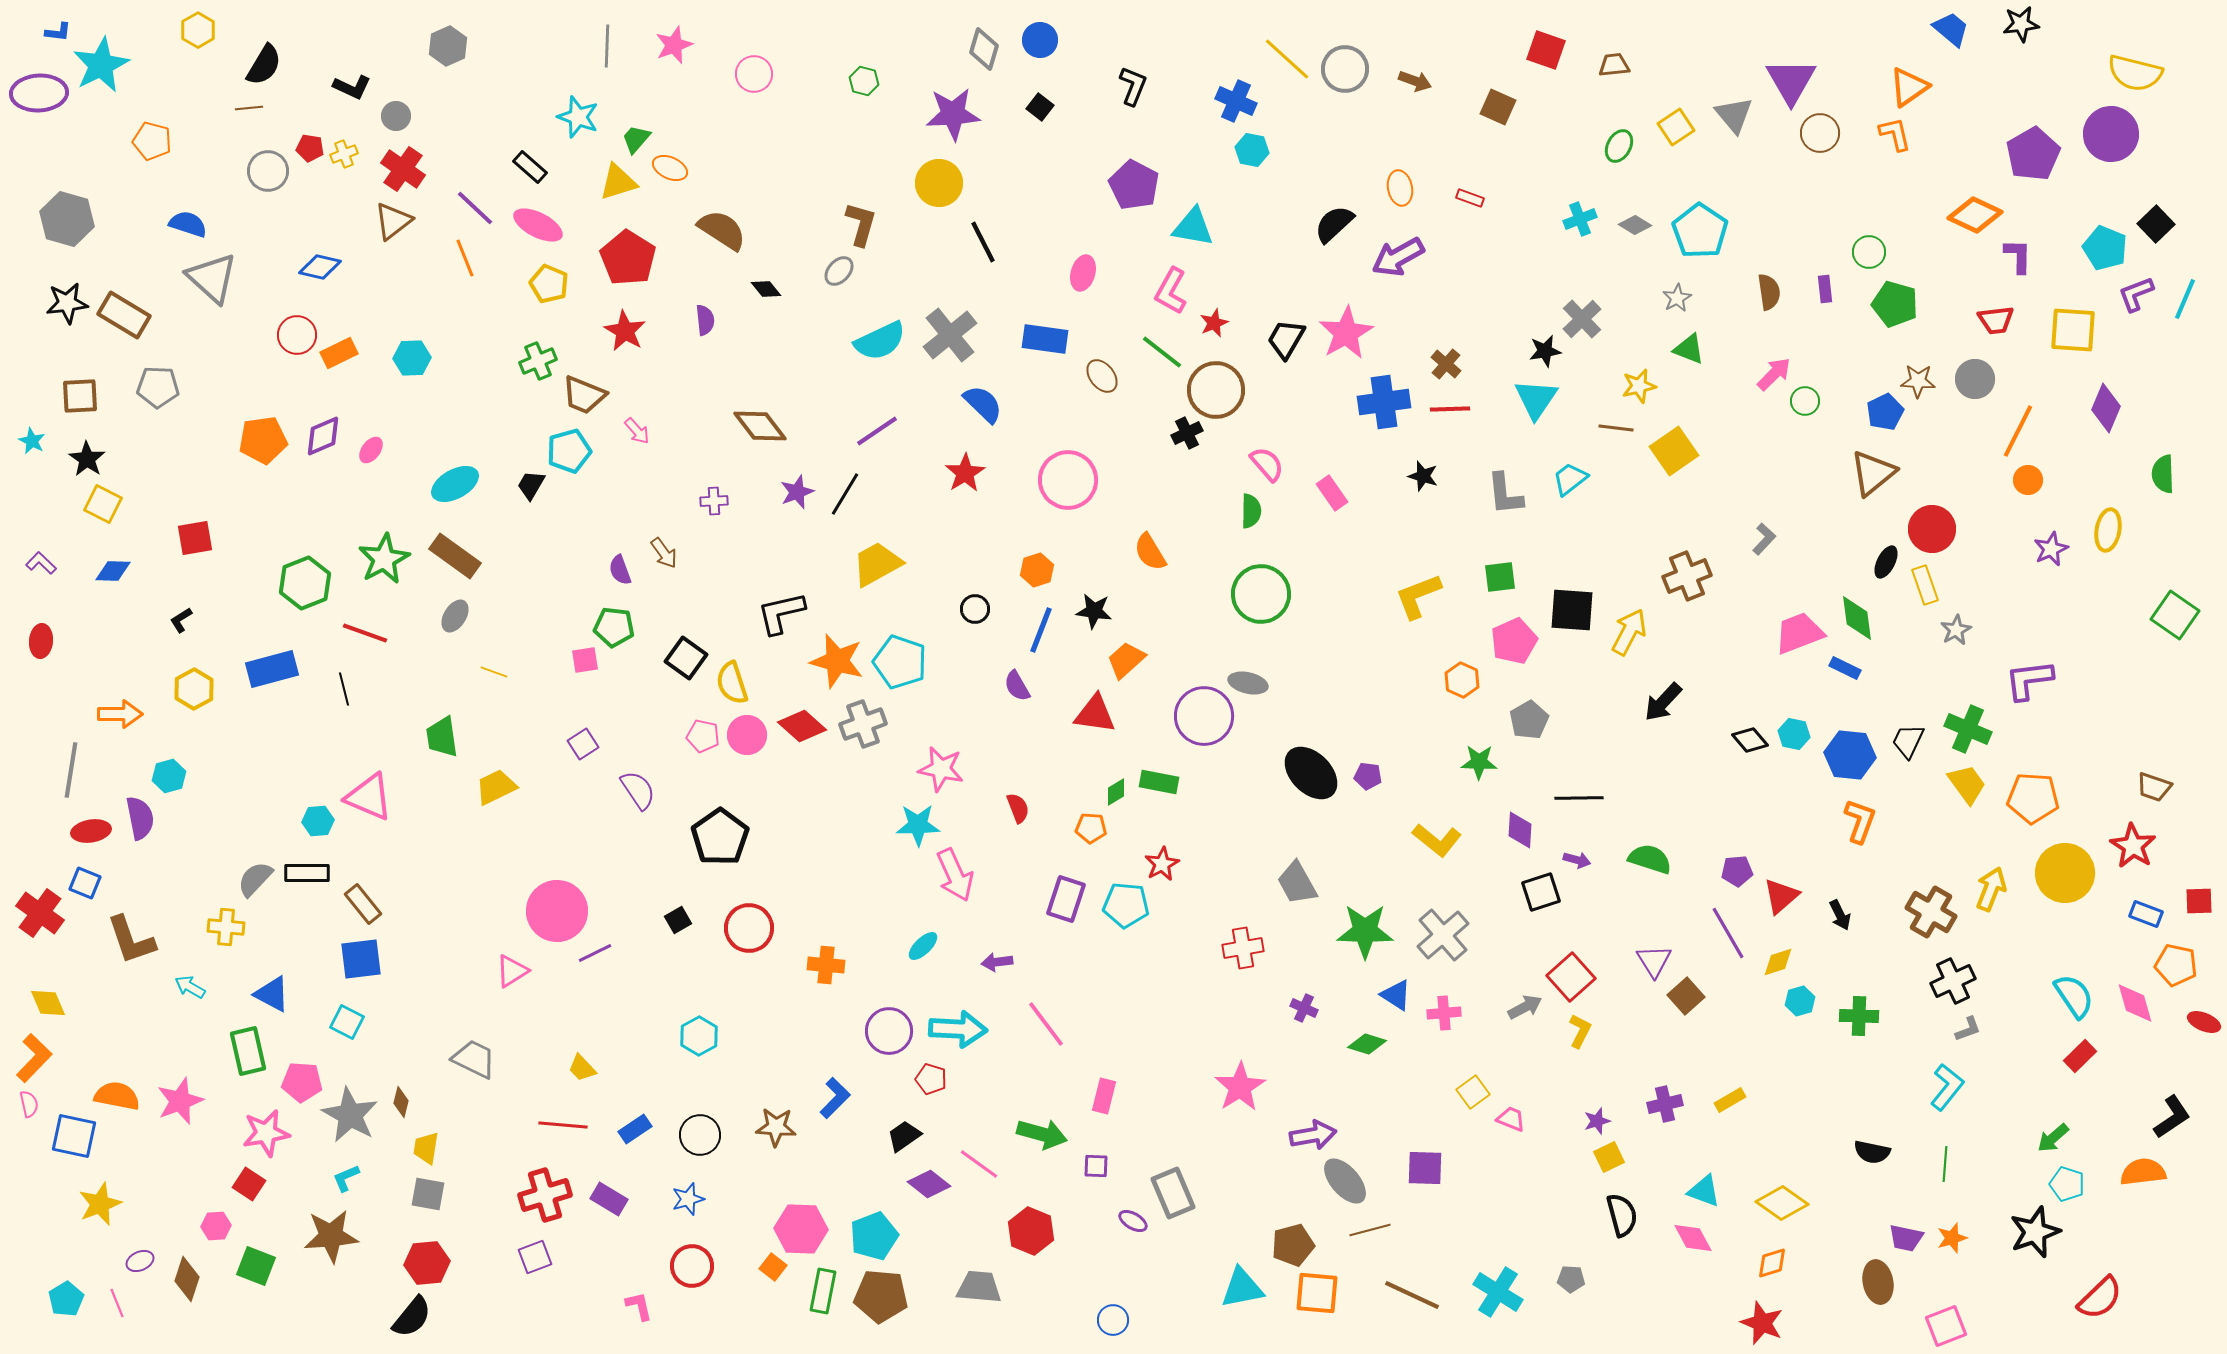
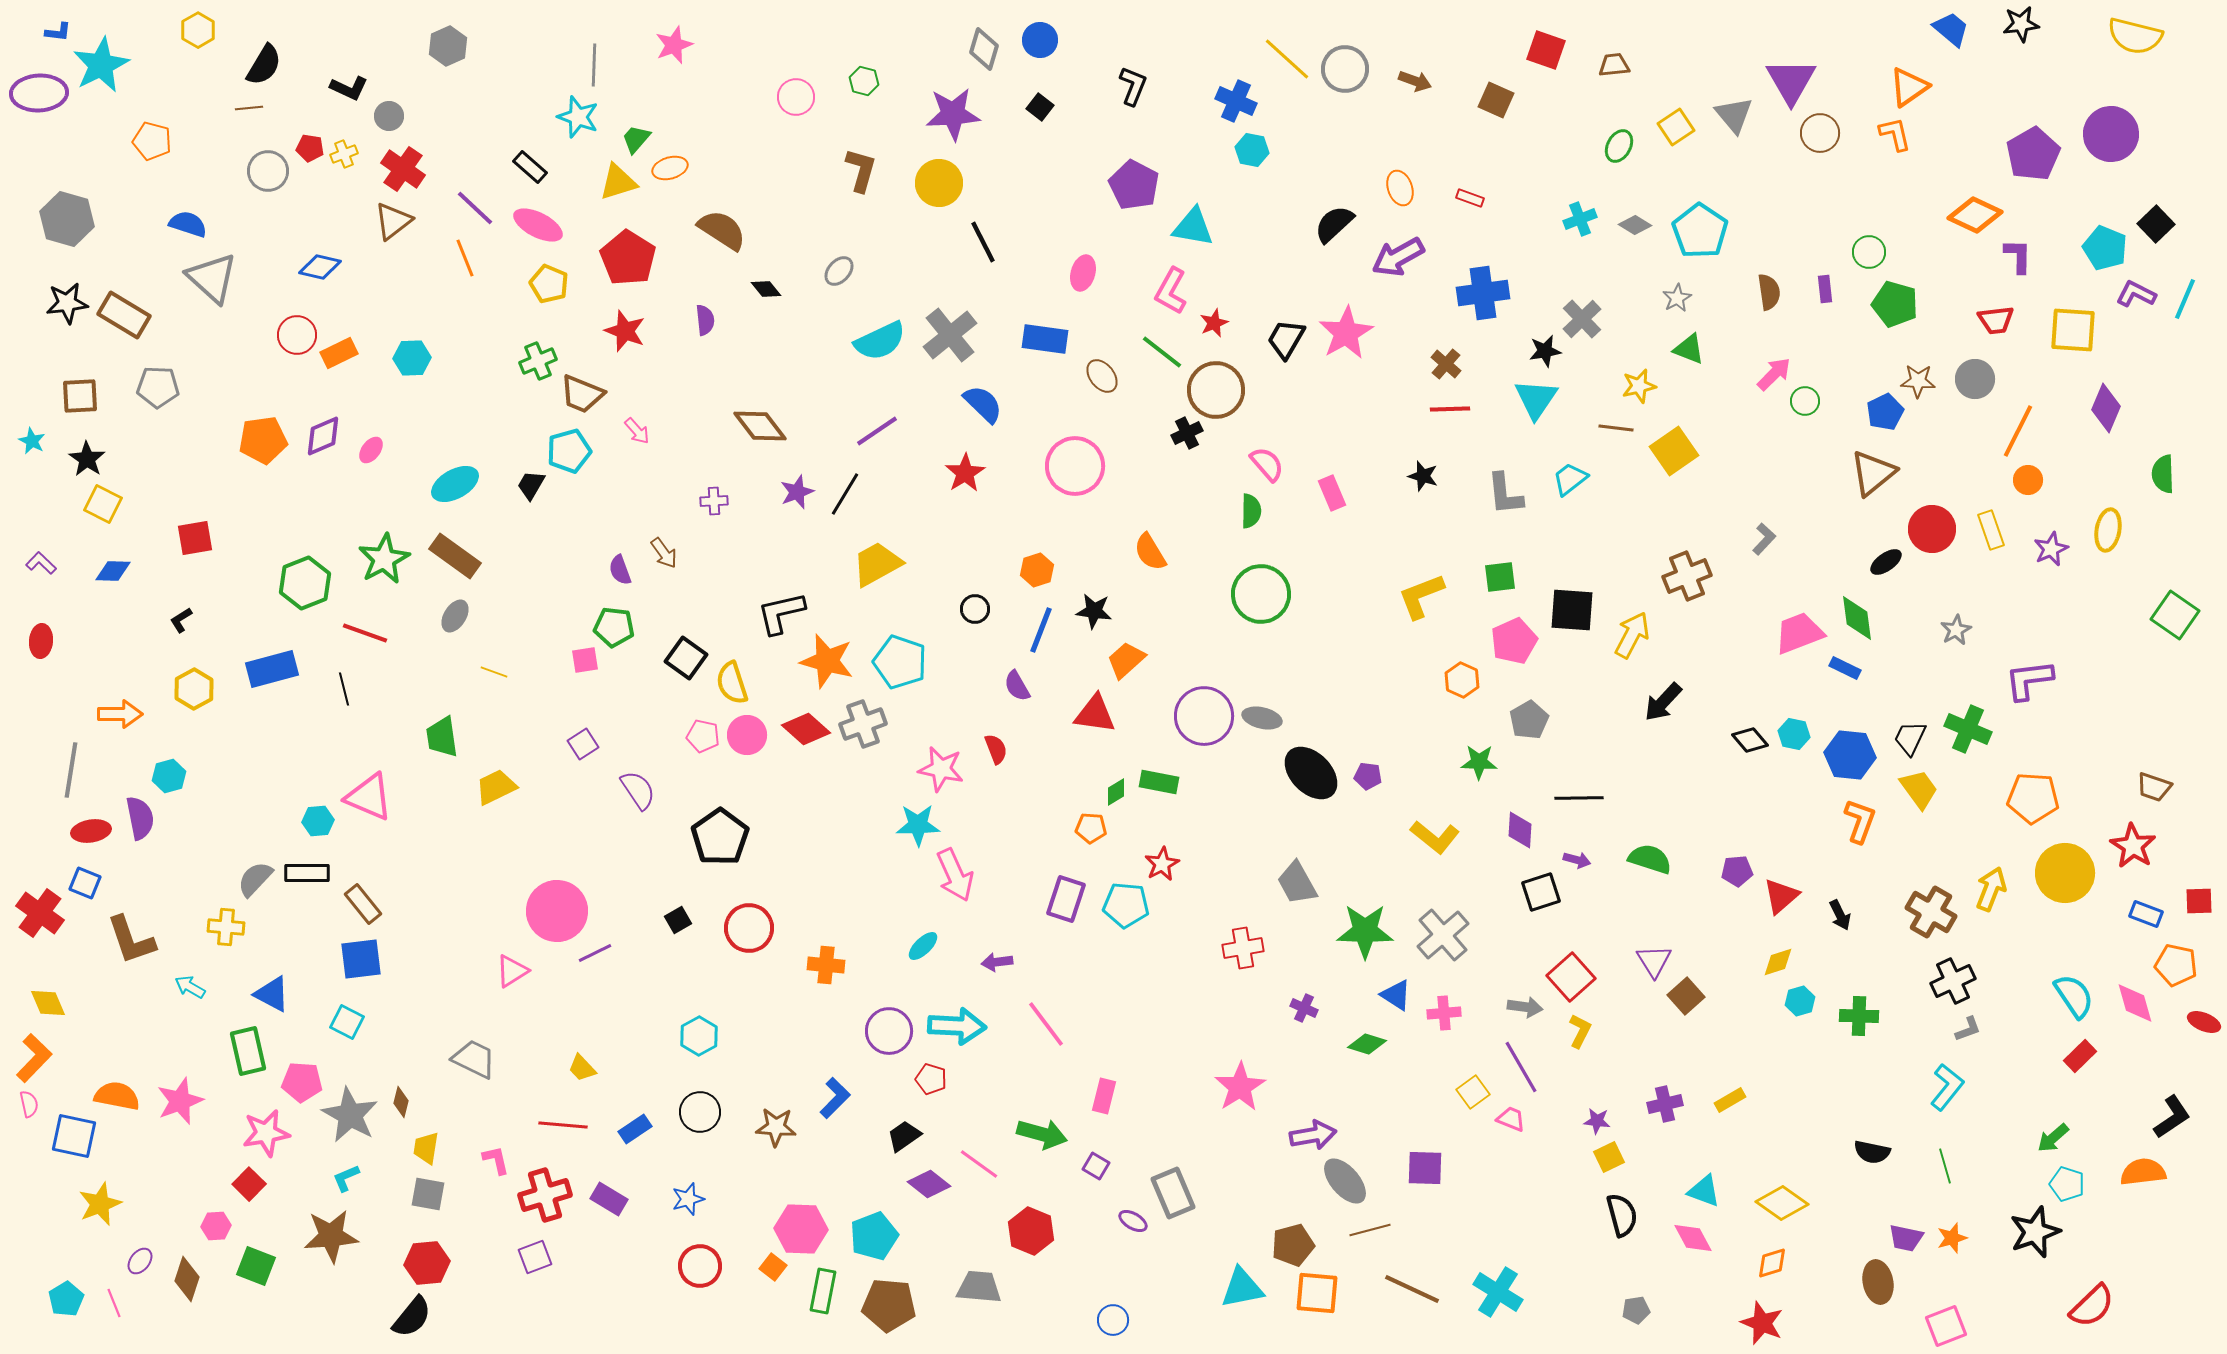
gray line at (607, 46): moved 13 px left, 19 px down
yellow semicircle at (2135, 73): moved 37 px up
pink circle at (754, 74): moved 42 px right, 23 px down
black L-shape at (352, 87): moved 3 px left, 1 px down
brown square at (1498, 107): moved 2 px left, 7 px up
gray circle at (396, 116): moved 7 px left
orange ellipse at (670, 168): rotated 40 degrees counterclockwise
orange ellipse at (1400, 188): rotated 8 degrees counterclockwise
brown L-shape at (861, 224): moved 54 px up
purple L-shape at (2136, 294): rotated 48 degrees clockwise
red star at (625, 331): rotated 9 degrees counterclockwise
brown trapezoid at (584, 395): moved 2 px left, 1 px up
blue cross at (1384, 402): moved 99 px right, 109 px up
pink circle at (1068, 480): moved 7 px right, 14 px up
pink rectangle at (1332, 493): rotated 12 degrees clockwise
black ellipse at (1886, 562): rotated 28 degrees clockwise
yellow rectangle at (1925, 585): moved 66 px right, 55 px up
yellow L-shape at (1418, 596): moved 3 px right
yellow arrow at (1629, 632): moved 3 px right, 3 px down
orange star at (837, 661): moved 10 px left
gray ellipse at (1248, 683): moved 14 px right, 35 px down
red diamond at (802, 726): moved 4 px right, 3 px down
black trapezoid at (1908, 741): moved 2 px right, 3 px up
yellow trapezoid at (1967, 784): moved 48 px left, 5 px down
red semicircle at (1018, 808): moved 22 px left, 59 px up
yellow L-shape at (1437, 840): moved 2 px left, 3 px up
purple line at (1728, 933): moved 207 px left, 134 px down
gray arrow at (1525, 1007): rotated 36 degrees clockwise
cyan arrow at (958, 1029): moved 1 px left, 3 px up
purple star at (1597, 1121): rotated 24 degrees clockwise
black circle at (700, 1135): moved 23 px up
green line at (1945, 1164): moved 2 px down; rotated 20 degrees counterclockwise
purple square at (1096, 1166): rotated 28 degrees clockwise
red square at (249, 1184): rotated 12 degrees clockwise
purple ellipse at (140, 1261): rotated 28 degrees counterclockwise
red circle at (692, 1266): moved 8 px right
gray pentagon at (1571, 1279): moved 65 px right, 31 px down; rotated 12 degrees counterclockwise
brown line at (1412, 1295): moved 6 px up
brown pentagon at (881, 1296): moved 8 px right, 9 px down
red semicircle at (2100, 1298): moved 8 px left, 8 px down
pink line at (117, 1303): moved 3 px left
pink L-shape at (639, 1306): moved 143 px left, 146 px up
